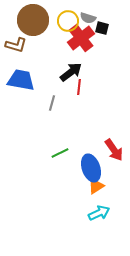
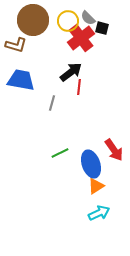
gray semicircle: rotated 28 degrees clockwise
blue ellipse: moved 4 px up
